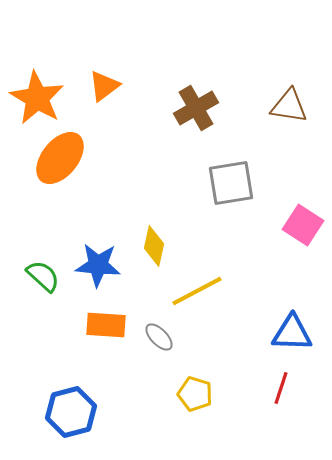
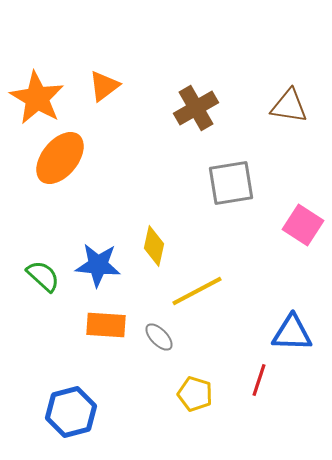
red line: moved 22 px left, 8 px up
